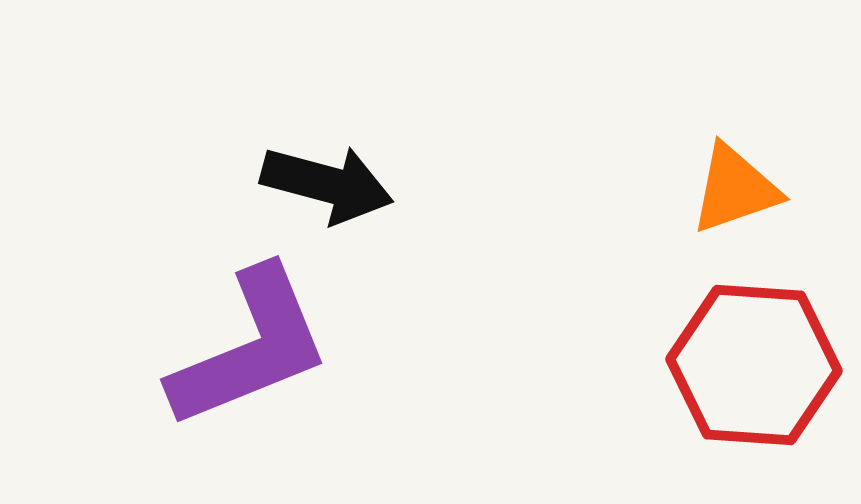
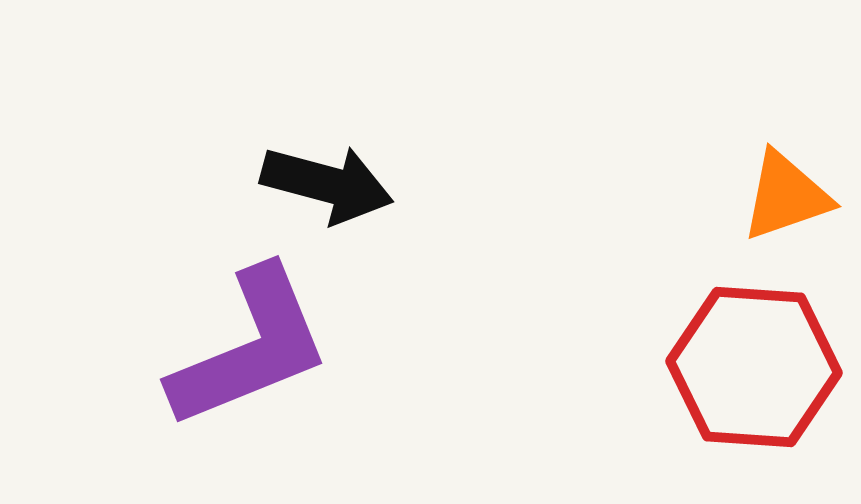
orange triangle: moved 51 px right, 7 px down
red hexagon: moved 2 px down
